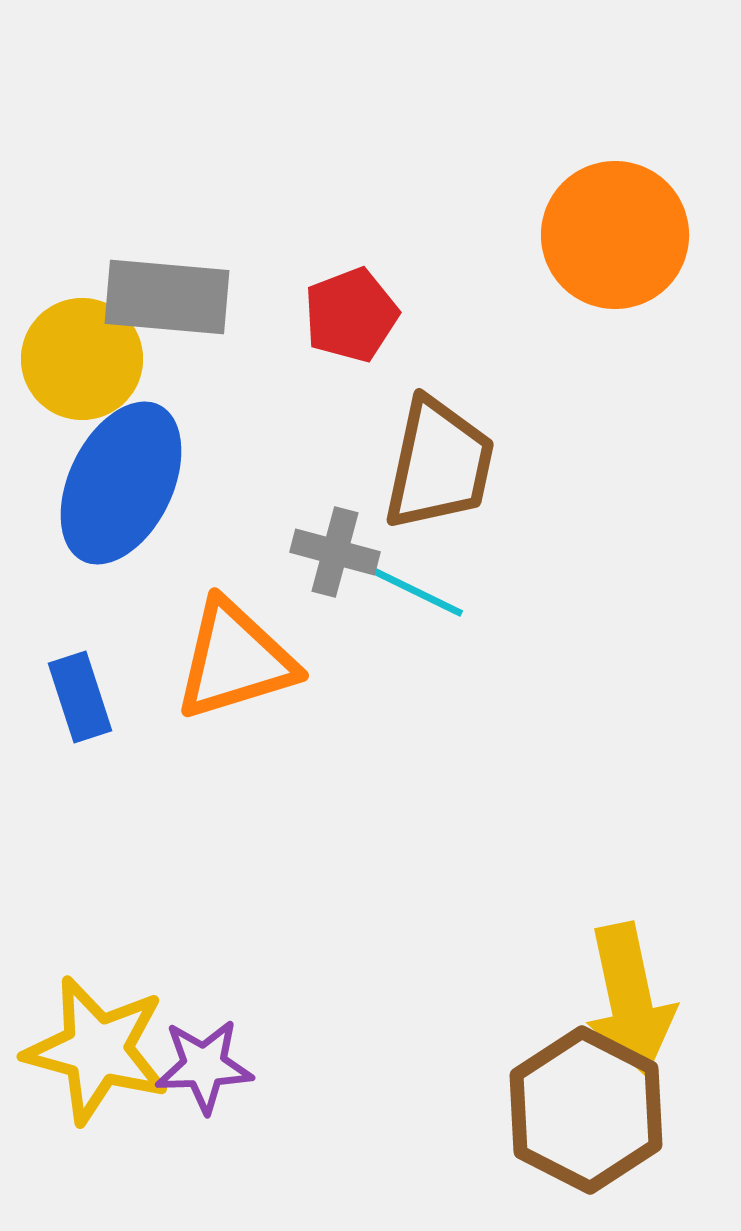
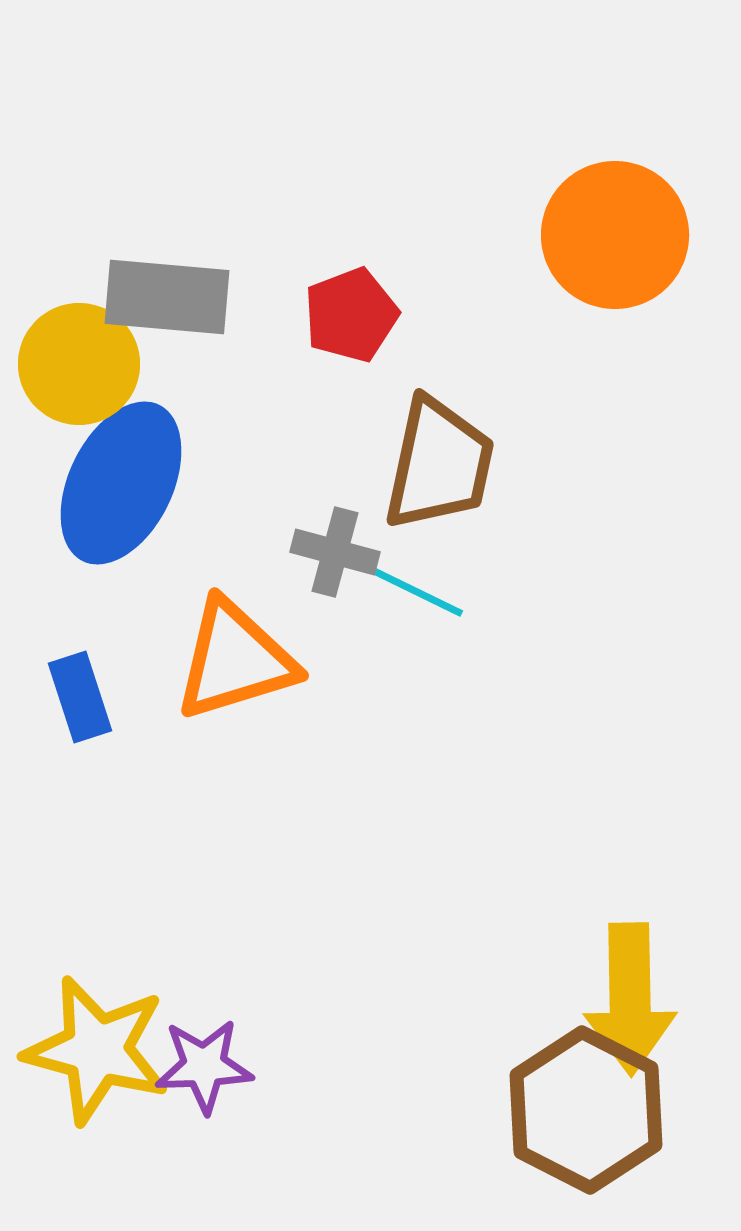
yellow circle: moved 3 px left, 5 px down
yellow arrow: rotated 11 degrees clockwise
